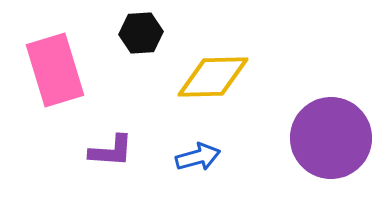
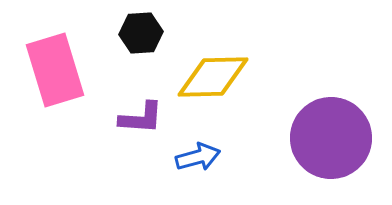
purple L-shape: moved 30 px right, 33 px up
